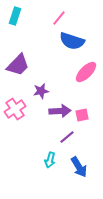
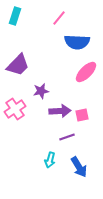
blue semicircle: moved 5 px right, 1 px down; rotated 15 degrees counterclockwise
purple line: rotated 21 degrees clockwise
